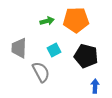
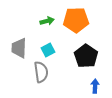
cyan square: moved 6 px left
black pentagon: rotated 20 degrees clockwise
gray semicircle: rotated 20 degrees clockwise
